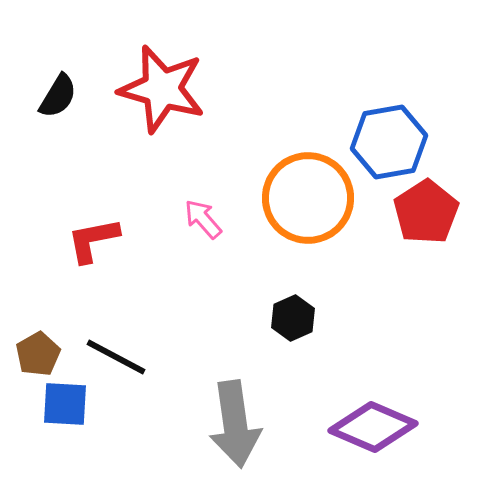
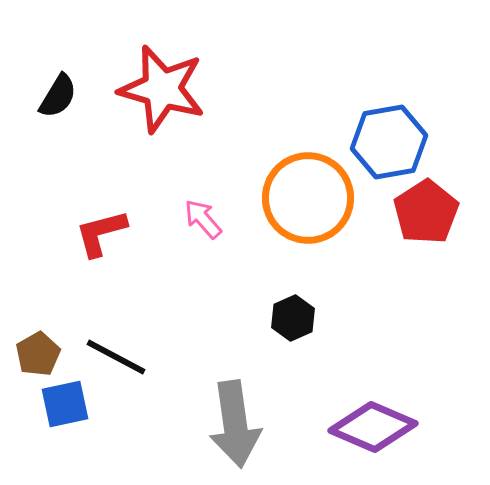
red L-shape: moved 8 px right, 7 px up; rotated 4 degrees counterclockwise
blue square: rotated 15 degrees counterclockwise
